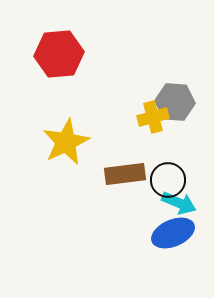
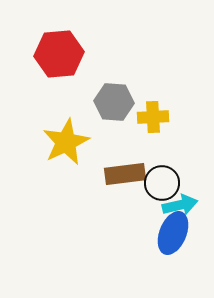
gray hexagon: moved 61 px left
yellow cross: rotated 12 degrees clockwise
black circle: moved 6 px left, 3 px down
cyan arrow: moved 1 px right, 2 px down; rotated 36 degrees counterclockwise
blue ellipse: rotated 45 degrees counterclockwise
